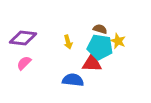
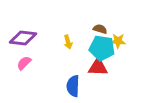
yellow star: rotated 21 degrees counterclockwise
cyan pentagon: moved 2 px right, 1 px down
red triangle: moved 6 px right, 4 px down
blue semicircle: moved 6 px down; rotated 95 degrees counterclockwise
